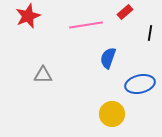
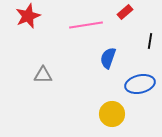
black line: moved 8 px down
